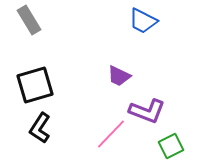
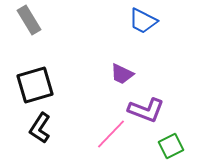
purple trapezoid: moved 3 px right, 2 px up
purple L-shape: moved 1 px left, 1 px up
